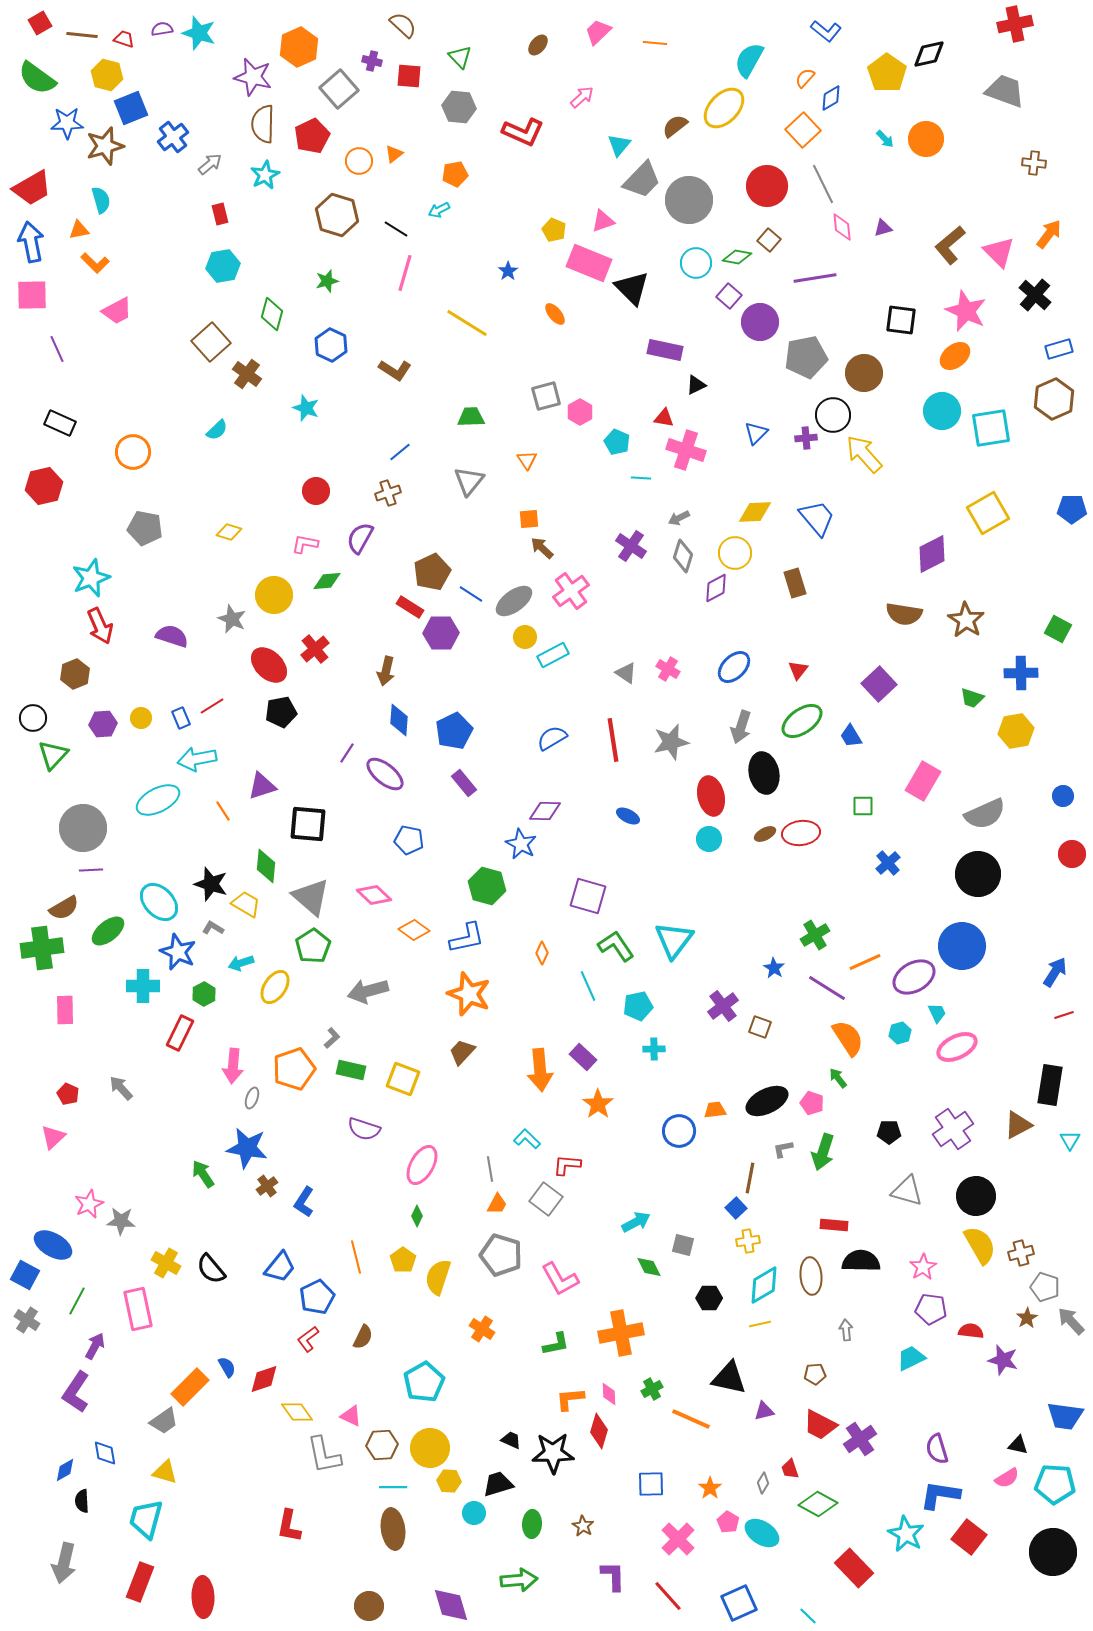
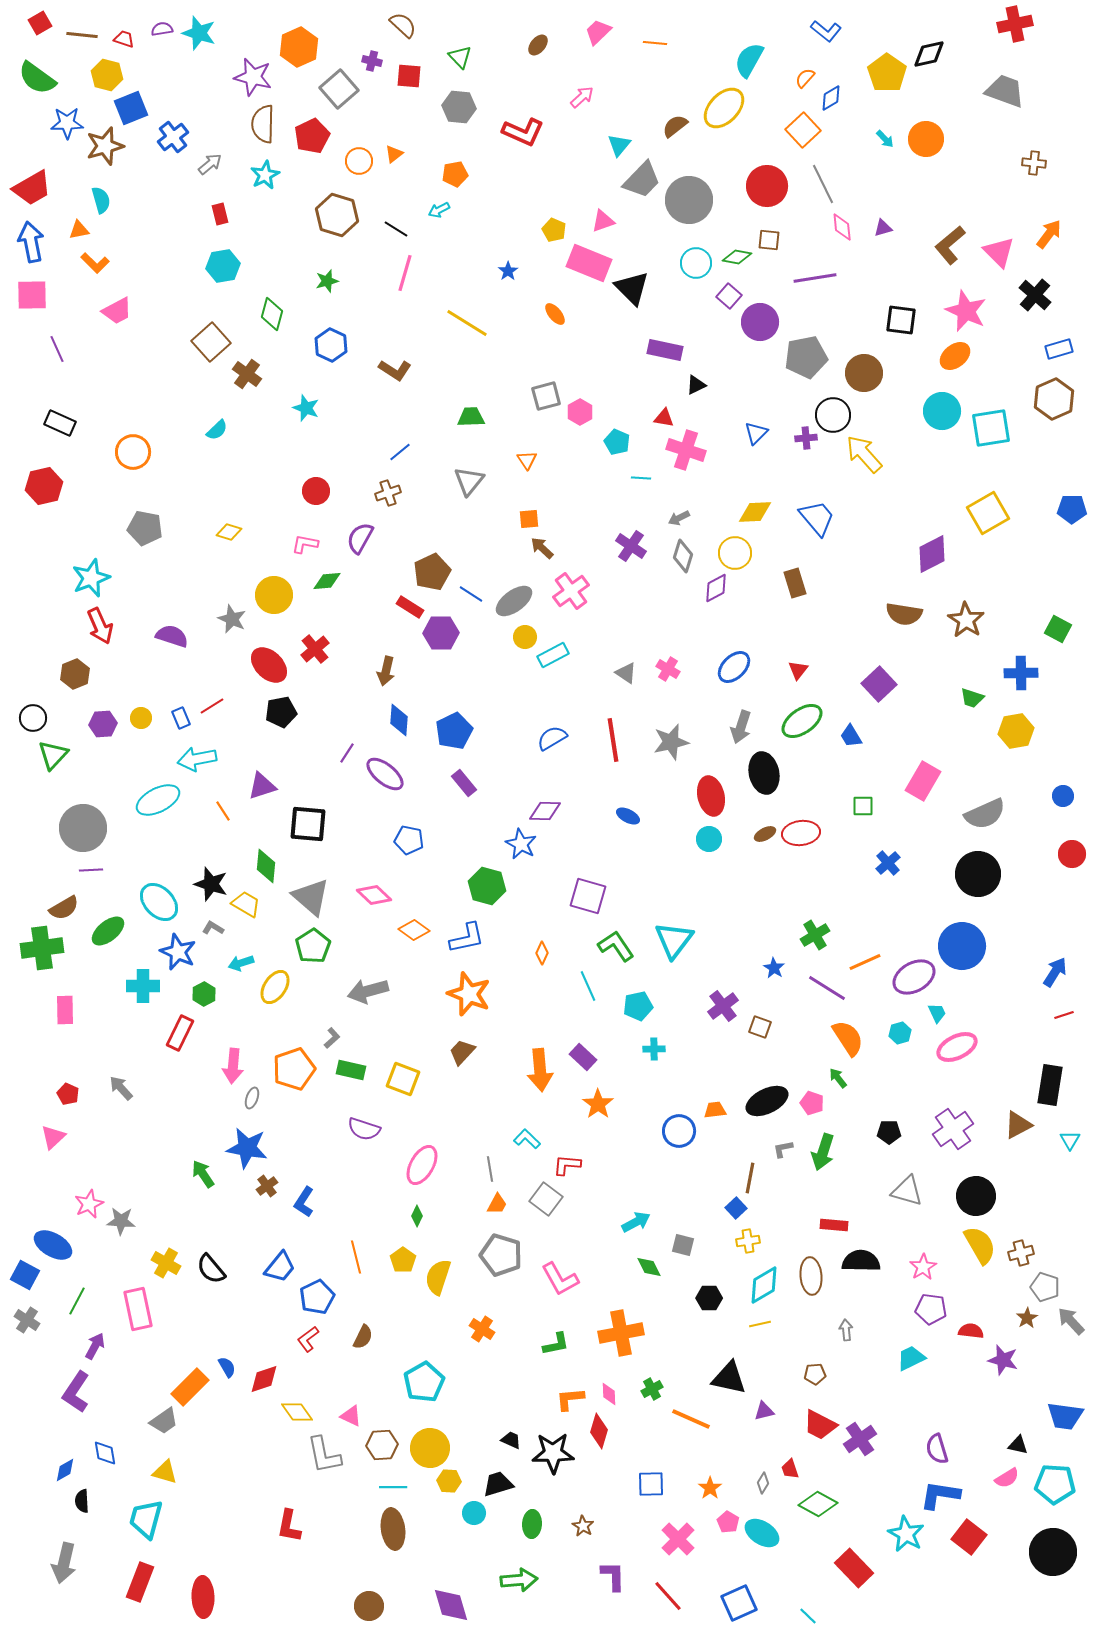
brown square at (769, 240): rotated 35 degrees counterclockwise
